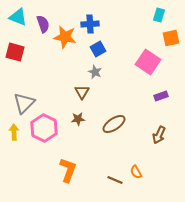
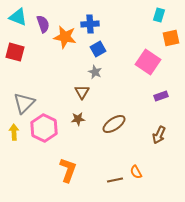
brown line: rotated 35 degrees counterclockwise
